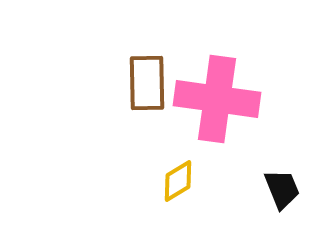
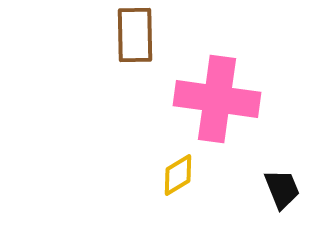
brown rectangle: moved 12 px left, 48 px up
yellow diamond: moved 6 px up
